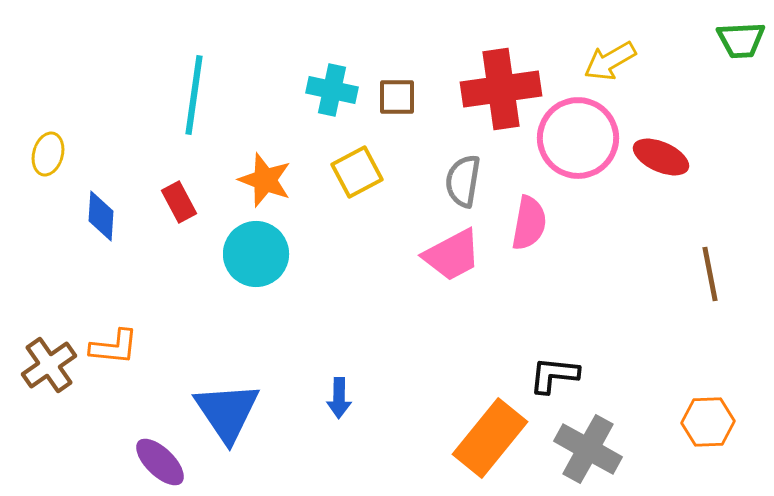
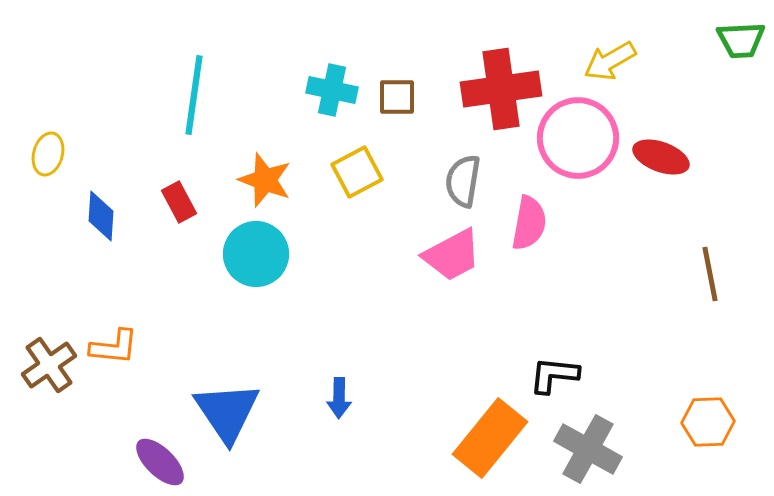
red ellipse: rotated 4 degrees counterclockwise
